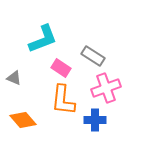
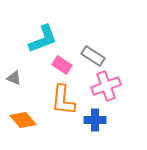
pink rectangle: moved 1 px right, 3 px up
pink cross: moved 2 px up
